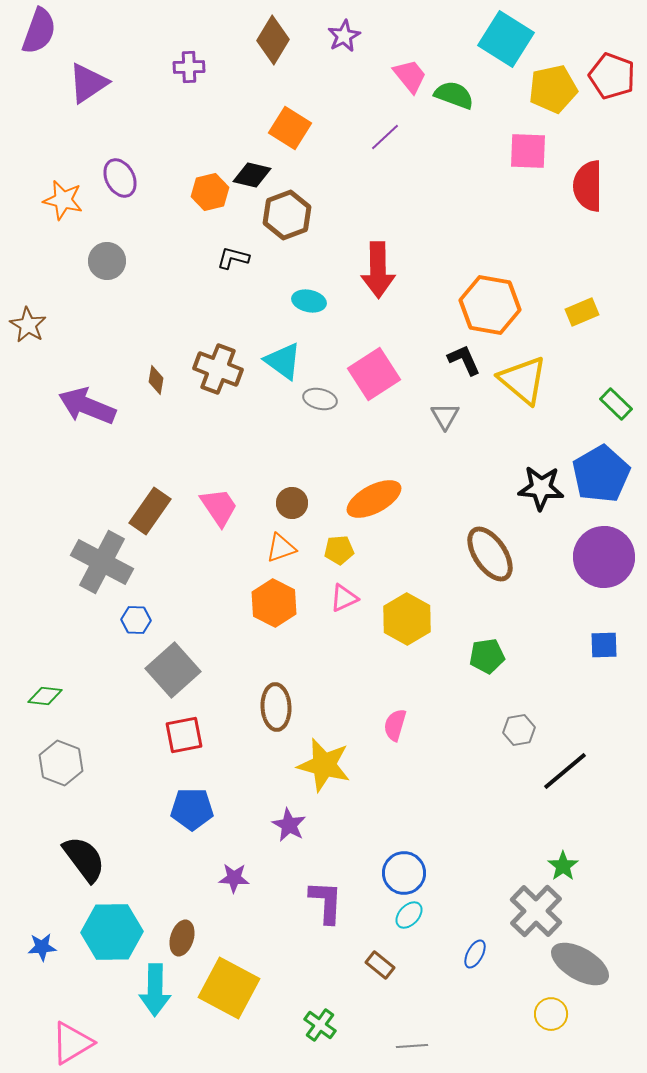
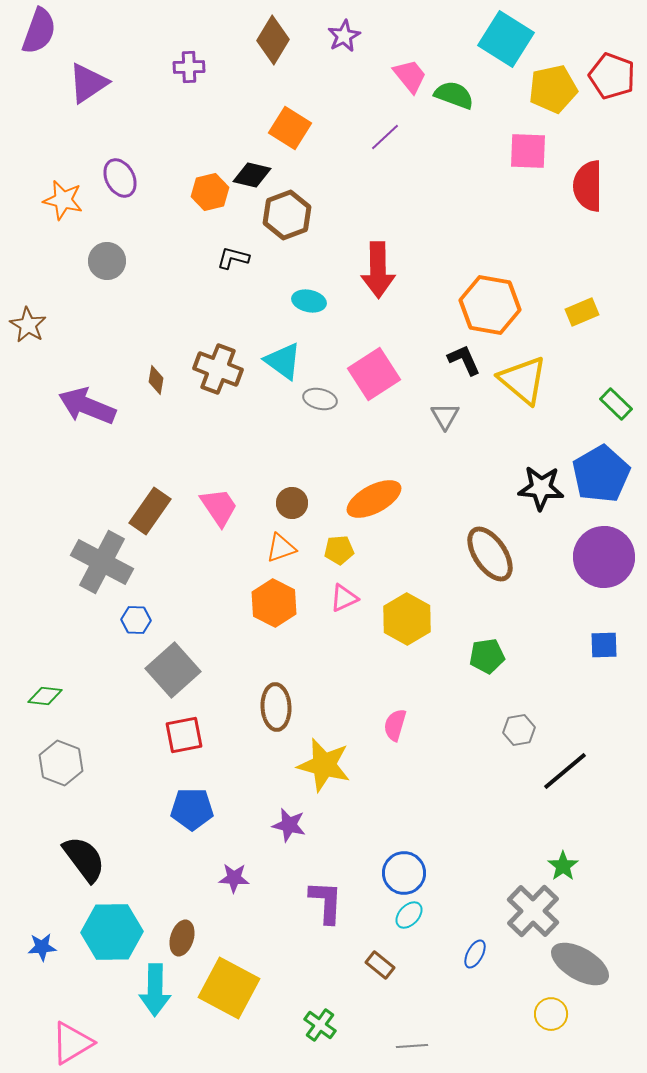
purple star at (289, 825): rotated 16 degrees counterclockwise
gray cross at (536, 911): moved 3 px left
